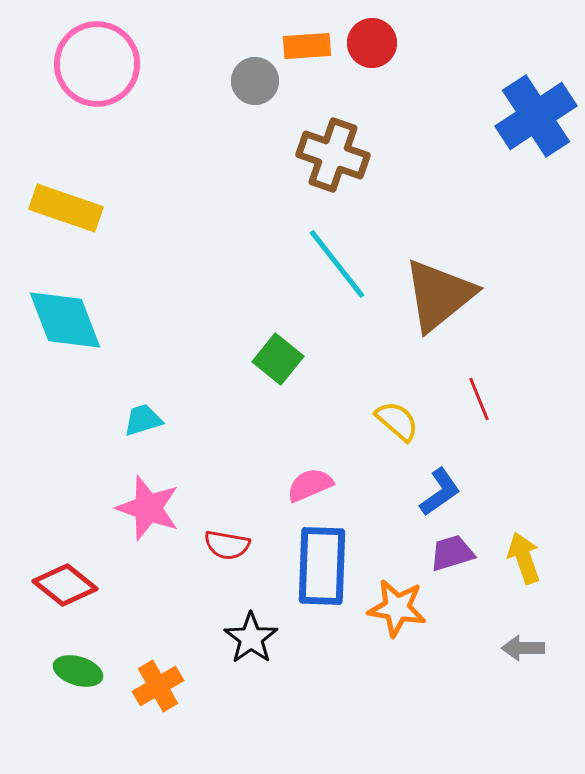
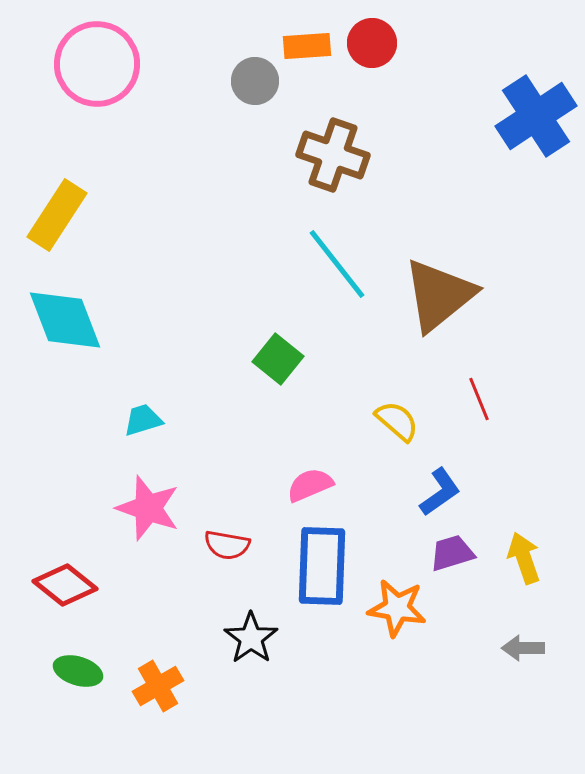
yellow rectangle: moved 9 px left, 7 px down; rotated 76 degrees counterclockwise
